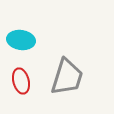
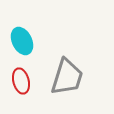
cyan ellipse: moved 1 px right, 1 px down; rotated 56 degrees clockwise
